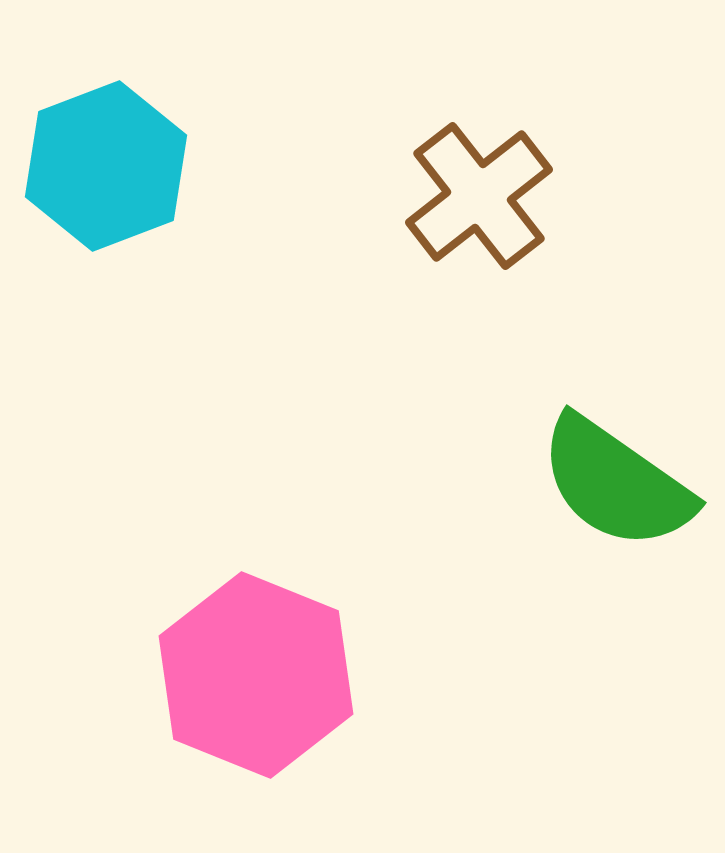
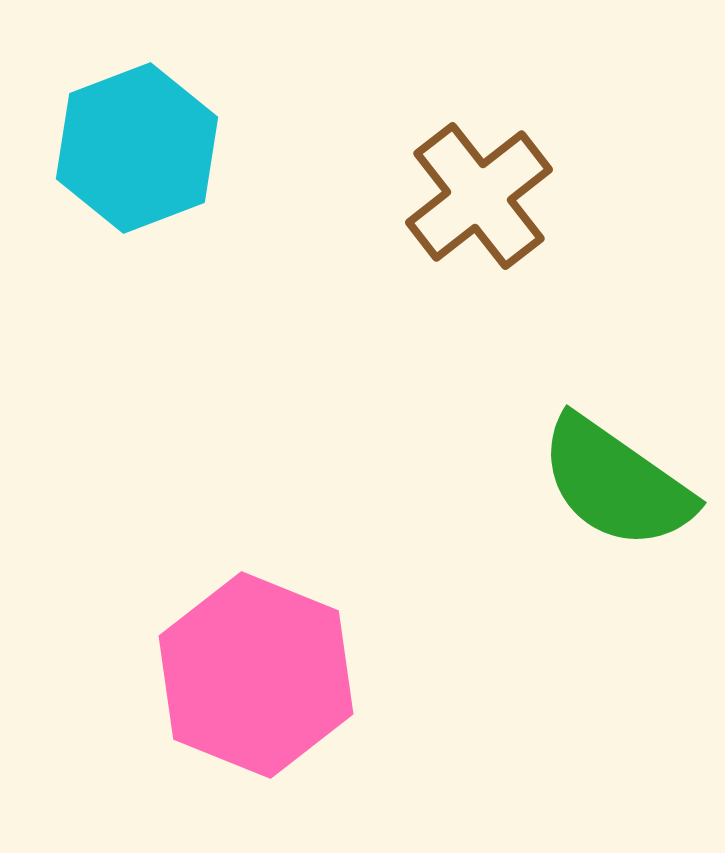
cyan hexagon: moved 31 px right, 18 px up
